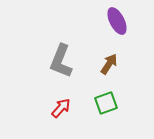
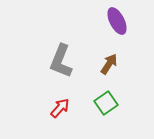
green square: rotated 15 degrees counterclockwise
red arrow: moved 1 px left
